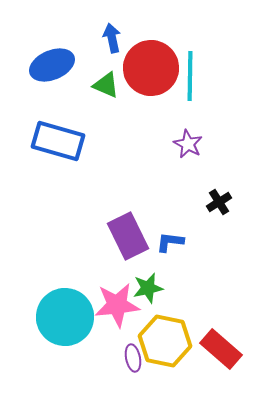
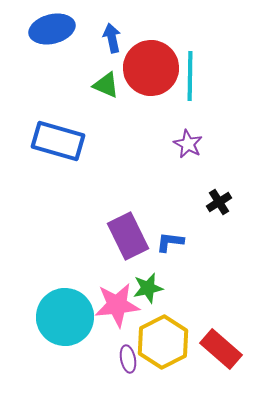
blue ellipse: moved 36 px up; rotated 9 degrees clockwise
yellow hexagon: moved 2 px left, 1 px down; rotated 21 degrees clockwise
purple ellipse: moved 5 px left, 1 px down
